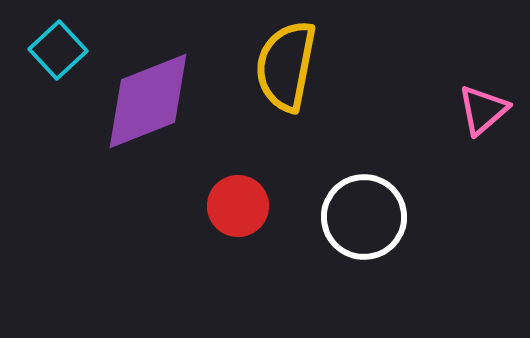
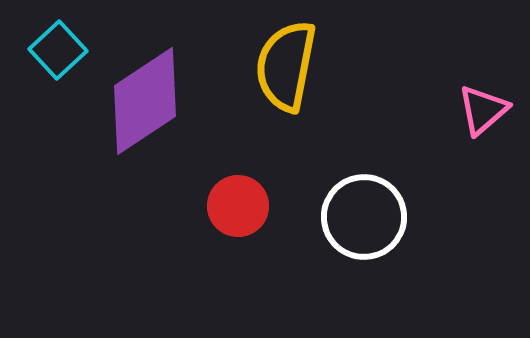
purple diamond: moved 3 px left; rotated 12 degrees counterclockwise
